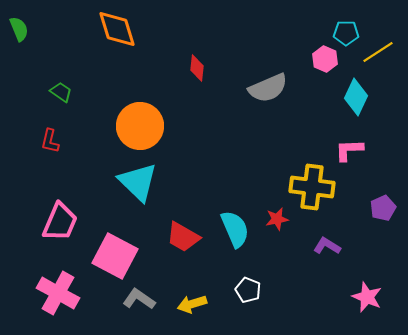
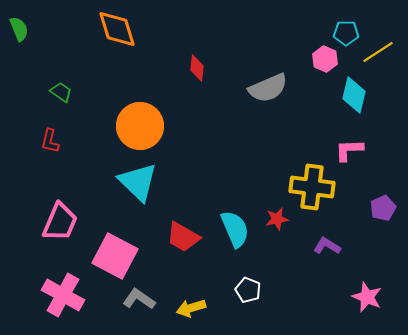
cyan diamond: moved 2 px left, 2 px up; rotated 12 degrees counterclockwise
pink cross: moved 5 px right, 2 px down
yellow arrow: moved 1 px left, 4 px down
